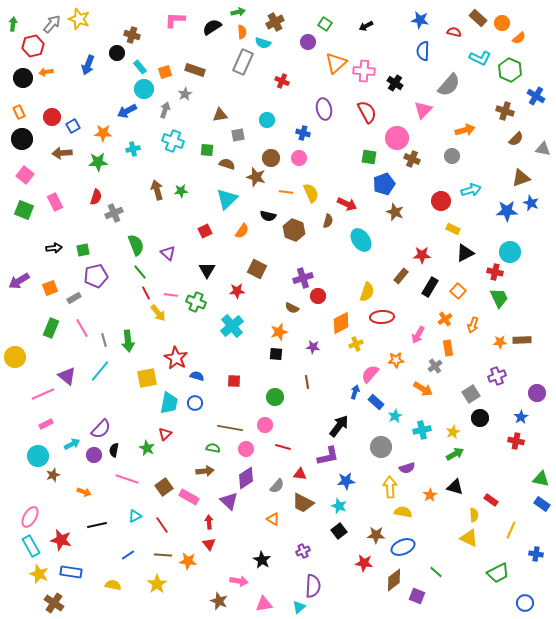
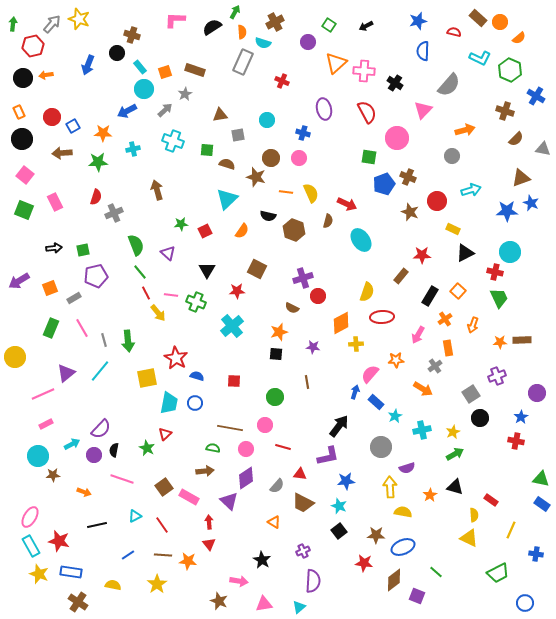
green arrow at (238, 12): moved 3 px left; rotated 48 degrees counterclockwise
blue star at (420, 20): moved 2 px left, 1 px down; rotated 24 degrees counterclockwise
orange circle at (502, 23): moved 2 px left, 1 px up
green square at (325, 24): moved 4 px right, 1 px down
orange arrow at (46, 72): moved 3 px down
gray arrow at (165, 110): rotated 28 degrees clockwise
brown cross at (412, 159): moved 4 px left, 18 px down
green star at (181, 191): moved 33 px down
red circle at (441, 201): moved 4 px left
brown star at (395, 212): moved 15 px right
black rectangle at (430, 287): moved 9 px down
yellow cross at (356, 344): rotated 16 degrees clockwise
purple triangle at (67, 376): moved 1 px left, 3 px up; rotated 42 degrees clockwise
brown star at (53, 475): rotated 16 degrees clockwise
pink line at (127, 479): moved 5 px left
orange triangle at (273, 519): moved 1 px right, 3 px down
red star at (61, 540): moved 2 px left, 1 px down
purple semicircle at (313, 586): moved 5 px up
brown cross at (54, 603): moved 24 px right, 1 px up
